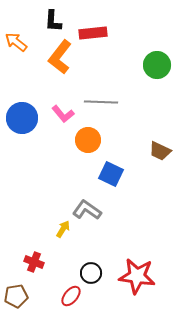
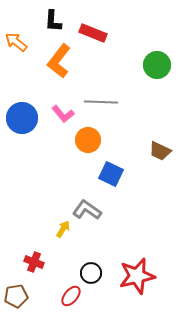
red rectangle: rotated 28 degrees clockwise
orange L-shape: moved 1 px left, 4 px down
red star: rotated 21 degrees counterclockwise
